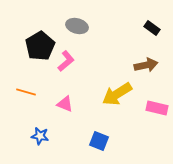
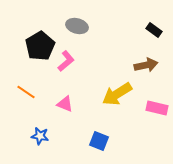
black rectangle: moved 2 px right, 2 px down
orange line: rotated 18 degrees clockwise
